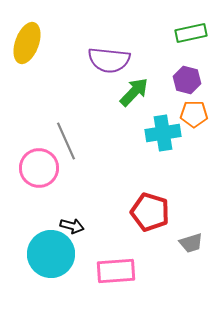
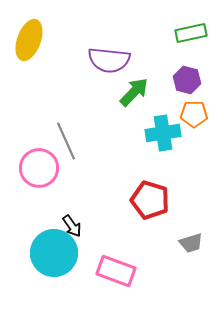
yellow ellipse: moved 2 px right, 3 px up
red pentagon: moved 12 px up
black arrow: rotated 40 degrees clockwise
cyan circle: moved 3 px right, 1 px up
pink rectangle: rotated 24 degrees clockwise
